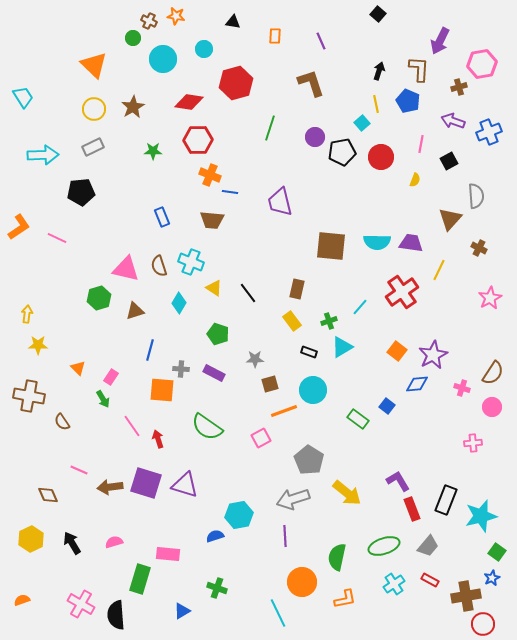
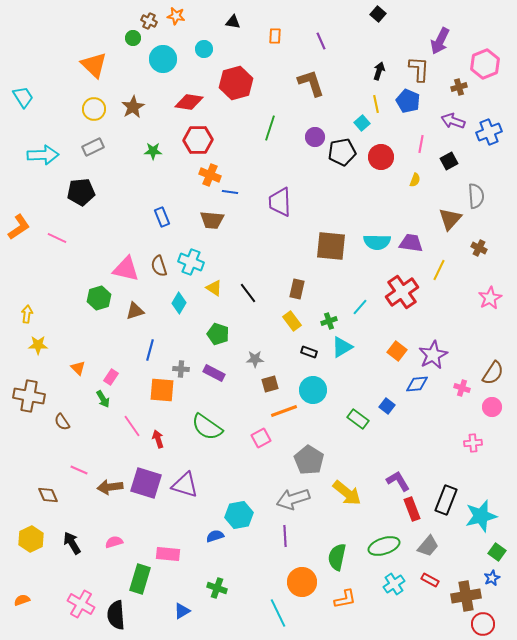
pink hexagon at (482, 64): moved 3 px right; rotated 12 degrees counterclockwise
purple trapezoid at (280, 202): rotated 12 degrees clockwise
